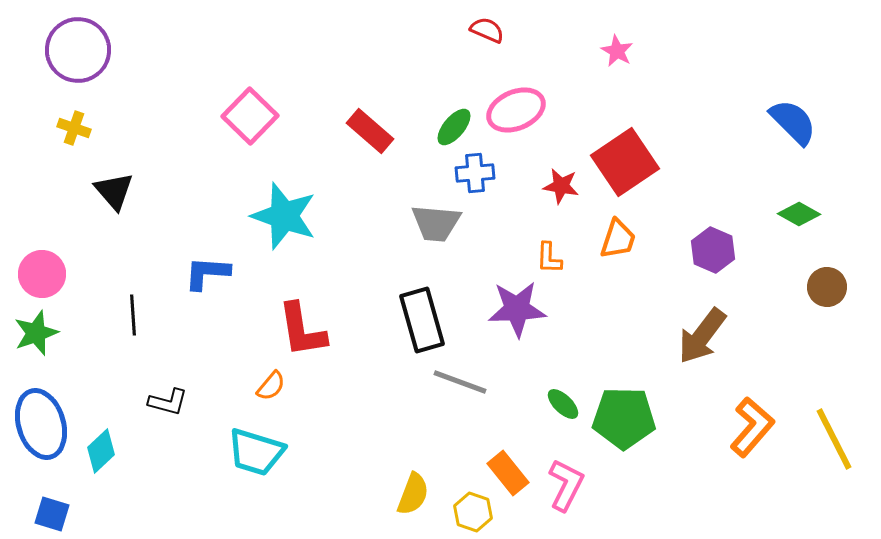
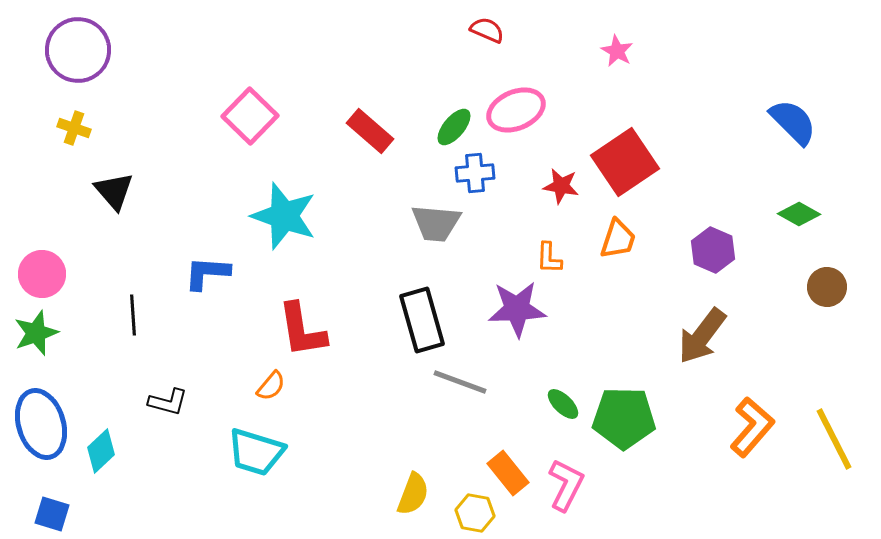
yellow hexagon at (473, 512): moved 2 px right, 1 px down; rotated 9 degrees counterclockwise
